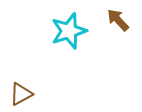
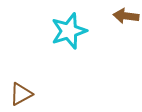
brown arrow: moved 8 px right, 4 px up; rotated 40 degrees counterclockwise
